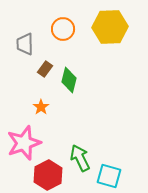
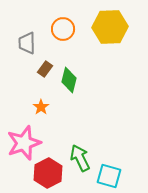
gray trapezoid: moved 2 px right, 1 px up
red hexagon: moved 2 px up
